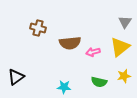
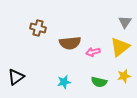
cyan star: moved 5 px up; rotated 16 degrees counterclockwise
